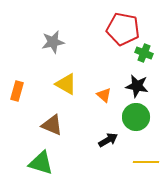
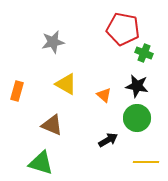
green circle: moved 1 px right, 1 px down
